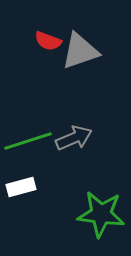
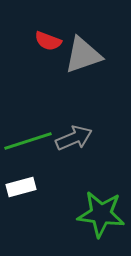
gray triangle: moved 3 px right, 4 px down
